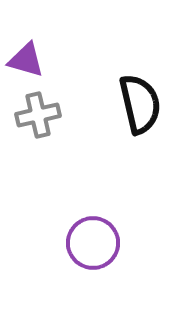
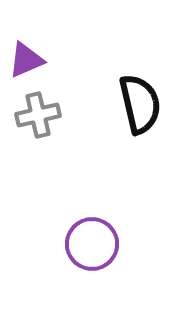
purple triangle: rotated 39 degrees counterclockwise
purple circle: moved 1 px left, 1 px down
